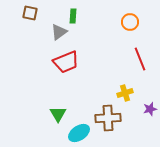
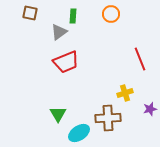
orange circle: moved 19 px left, 8 px up
